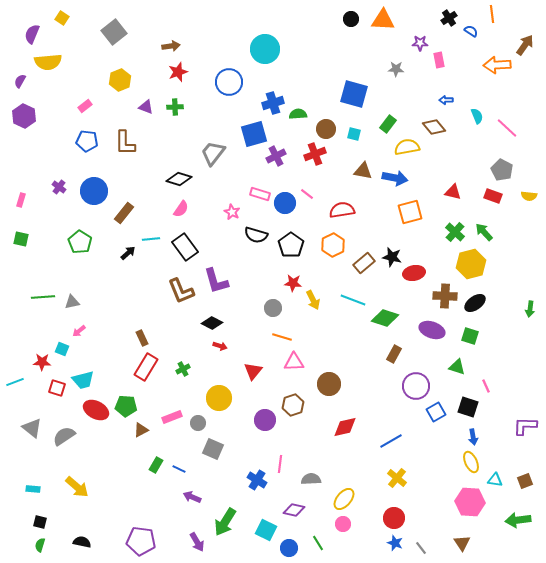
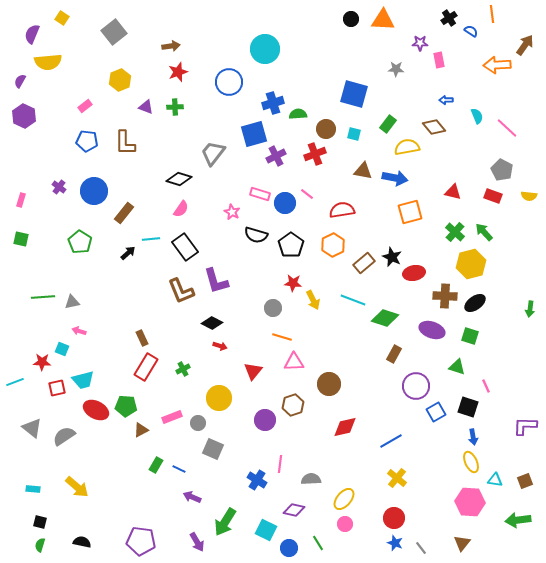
black star at (392, 257): rotated 12 degrees clockwise
pink arrow at (79, 331): rotated 56 degrees clockwise
red square at (57, 388): rotated 30 degrees counterclockwise
pink circle at (343, 524): moved 2 px right
brown triangle at (462, 543): rotated 12 degrees clockwise
